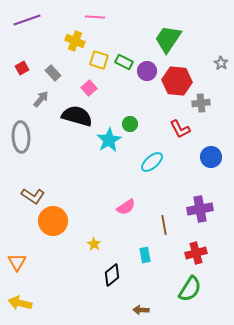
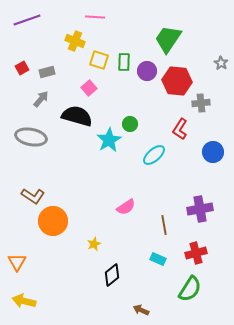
green rectangle: rotated 66 degrees clockwise
gray rectangle: moved 6 px left, 1 px up; rotated 63 degrees counterclockwise
red L-shape: rotated 60 degrees clockwise
gray ellipse: moved 10 px right; rotated 76 degrees counterclockwise
blue circle: moved 2 px right, 5 px up
cyan ellipse: moved 2 px right, 7 px up
yellow star: rotated 16 degrees clockwise
cyan rectangle: moved 13 px right, 4 px down; rotated 56 degrees counterclockwise
yellow arrow: moved 4 px right, 2 px up
brown arrow: rotated 21 degrees clockwise
